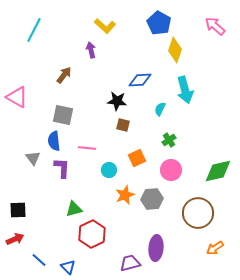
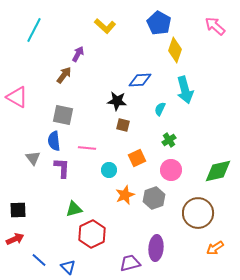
purple arrow: moved 13 px left, 4 px down; rotated 42 degrees clockwise
gray hexagon: moved 2 px right, 1 px up; rotated 15 degrees counterclockwise
